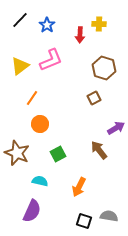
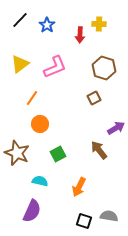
pink L-shape: moved 4 px right, 7 px down
yellow triangle: moved 2 px up
